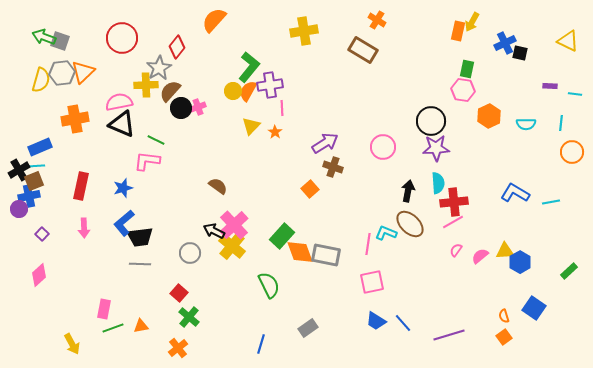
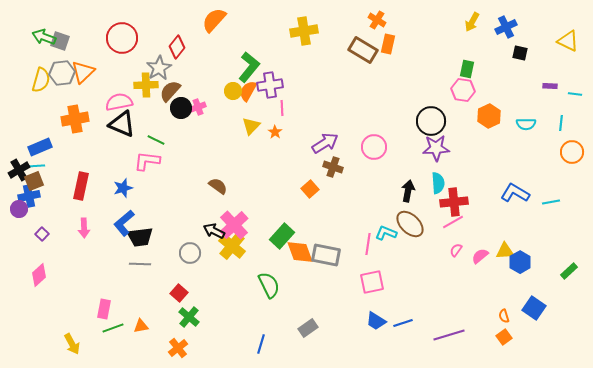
orange rectangle at (458, 31): moved 70 px left, 13 px down
blue cross at (505, 43): moved 1 px right, 16 px up
pink circle at (383, 147): moved 9 px left
blue line at (403, 323): rotated 66 degrees counterclockwise
